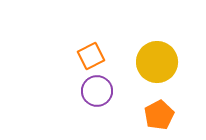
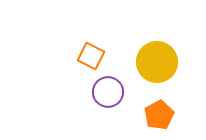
orange square: rotated 36 degrees counterclockwise
purple circle: moved 11 px right, 1 px down
